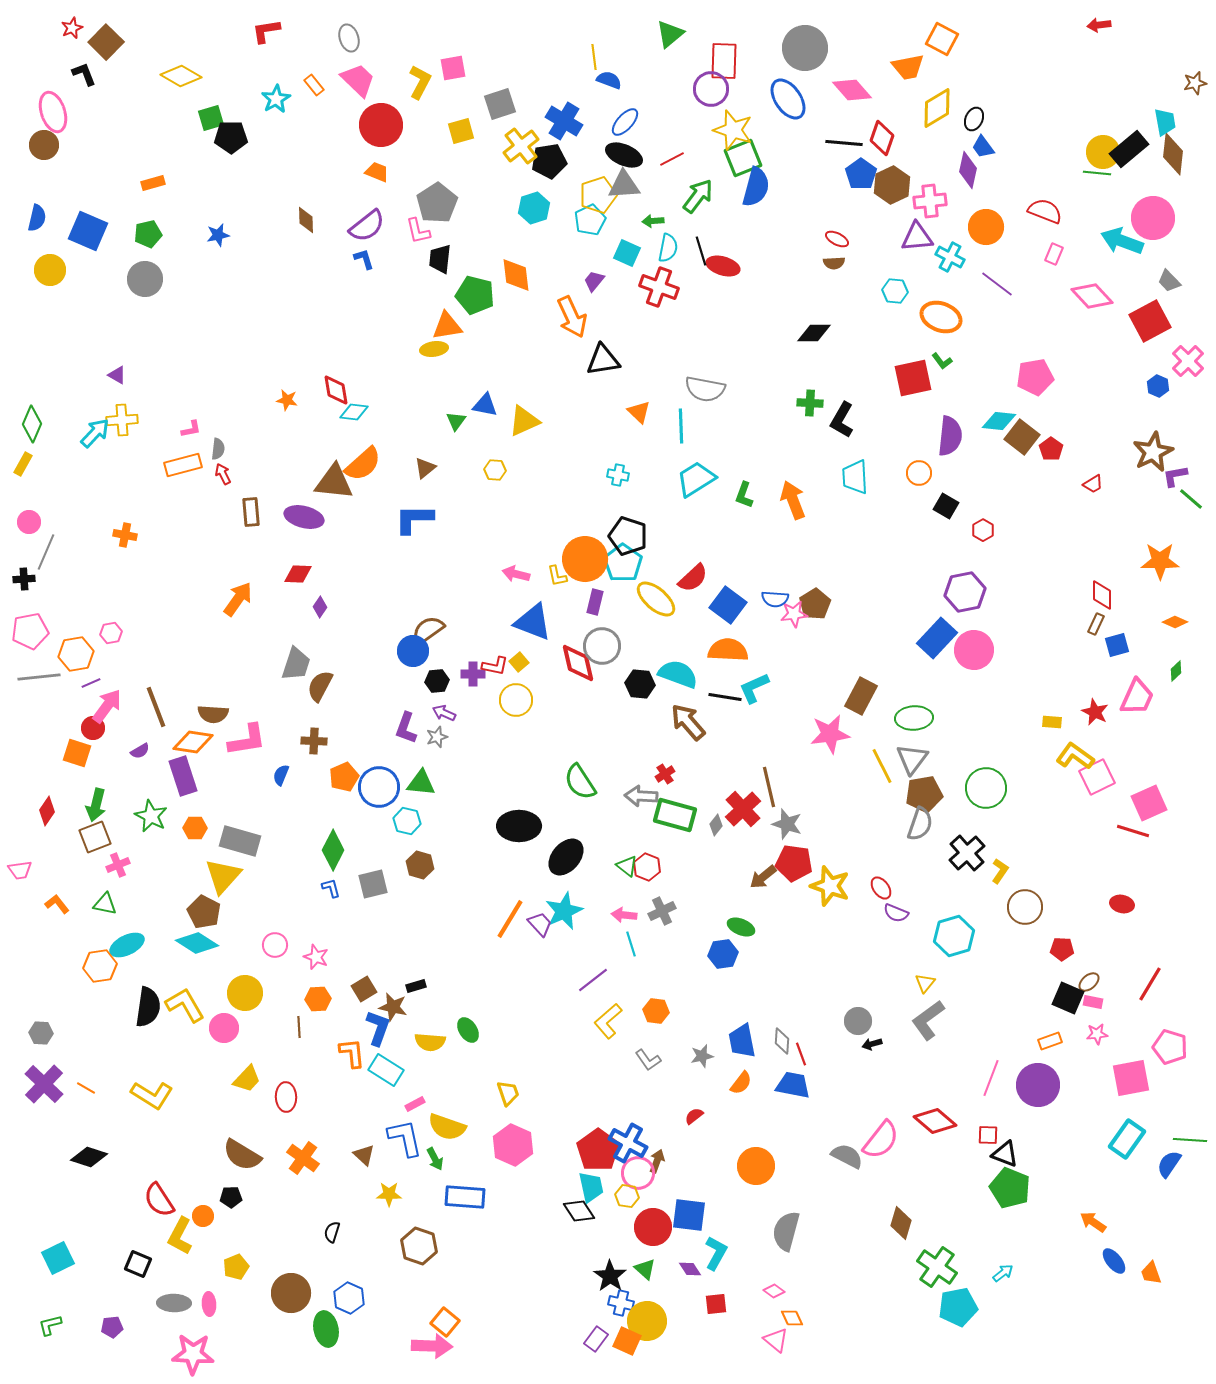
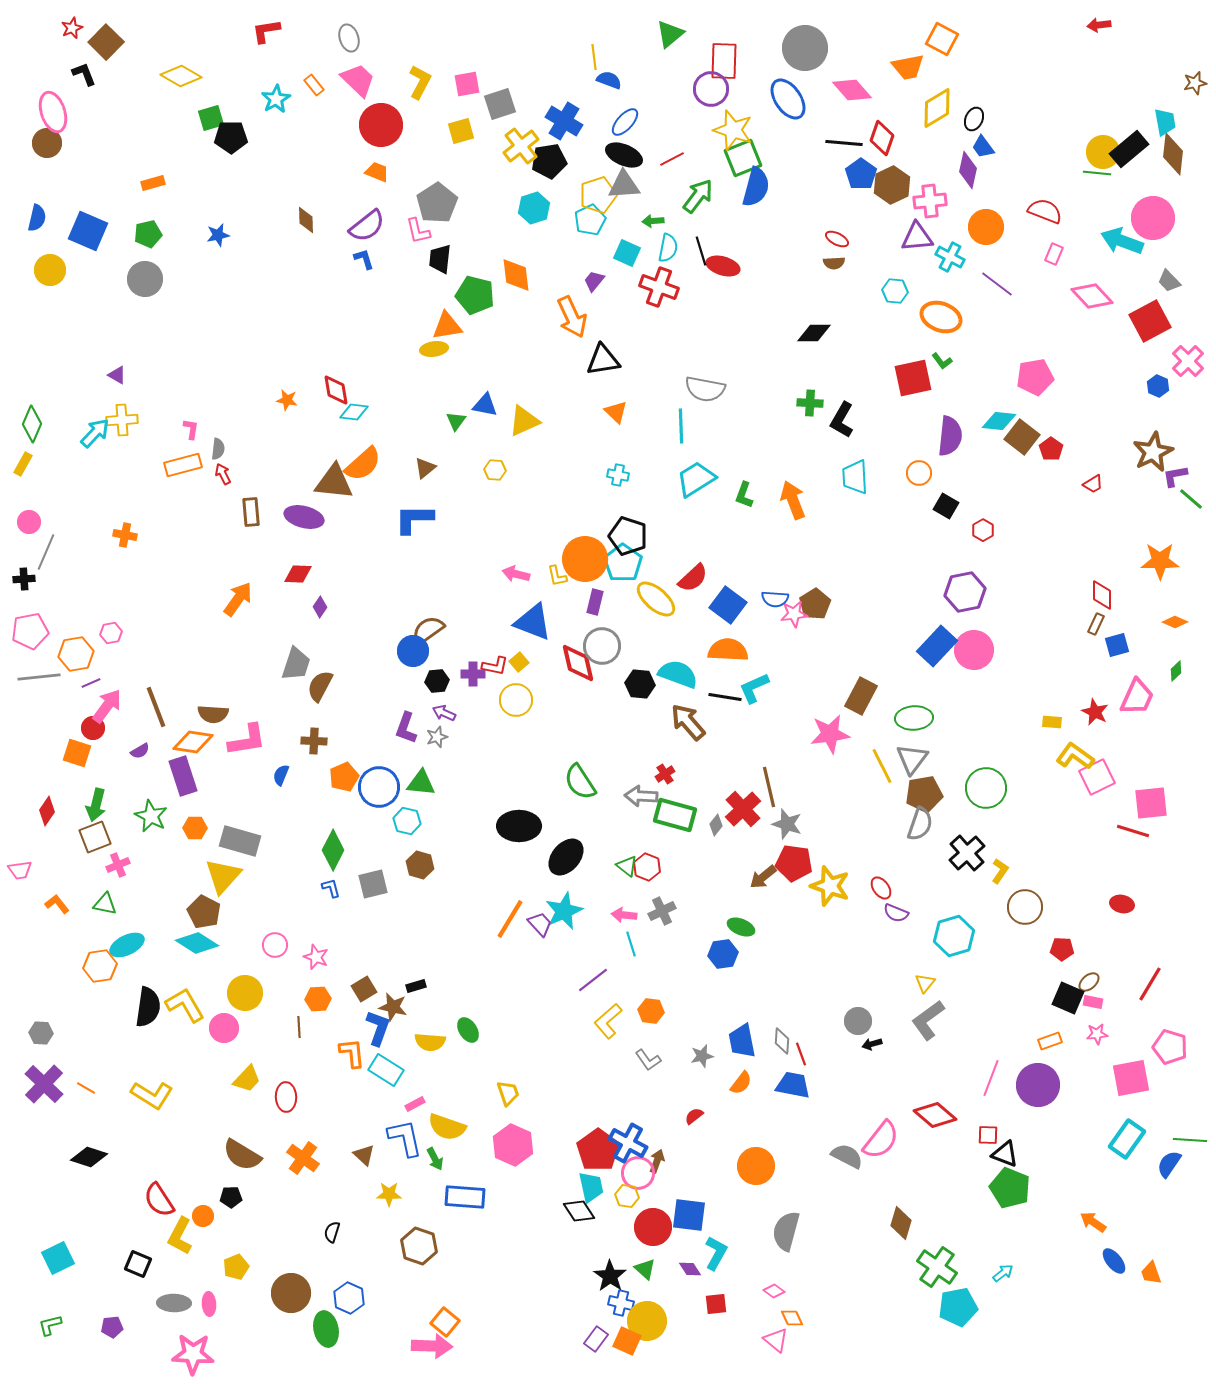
pink square at (453, 68): moved 14 px right, 16 px down
brown circle at (44, 145): moved 3 px right, 2 px up
orange triangle at (639, 412): moved 23 px left
pink L-shape at (191, 429): rotated 70 degrees counterclockwise
blue rectangle at (937, 638): moved 8 px down
pink square at (1149, 803): moved 2 px right; rotated 18 degrees clockwise
orange hexagon at (656, 1011): moved 5 px left
red diamond at (935, 1121): moved 6 px up
